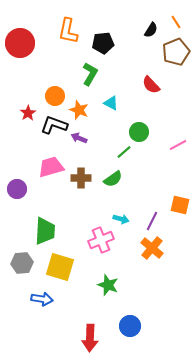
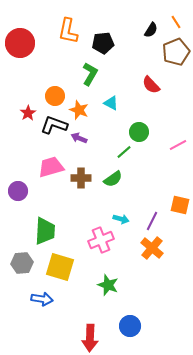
purple circle: moved 1 px right, 2 px down
